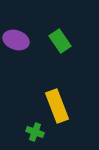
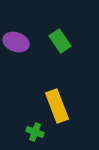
purple ellipse: moved 2 px down
